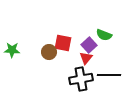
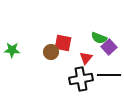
green semicircle: moved 5 px left, 3 px down
purple square: moved 20 px right, 2 px down
brown circle: moved 2 px right
